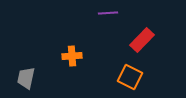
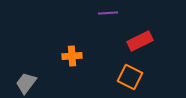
red rectangle: moved 2 px left, 1 px down; rotated 20 degrees clockwise
gray trapezoid: moved 5 px down; rotated 25 degrees clockwise
